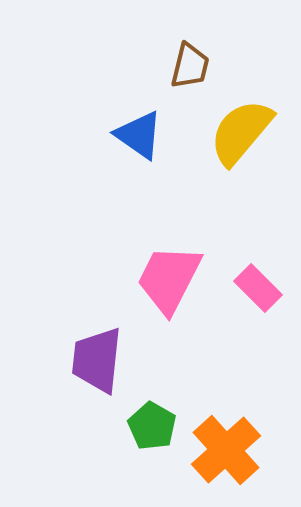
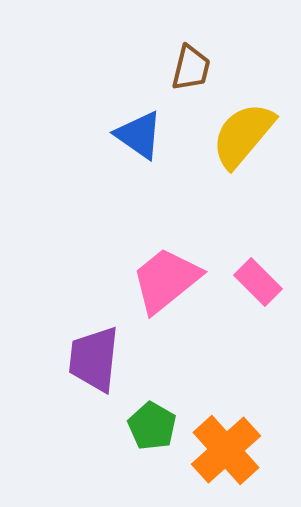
brown trapezoid: moved 1 px right, 2 px down
yellow semicircle: moved 2 px right, 3 px down
pink trapezoid: moved 3 px left, 1 px down; rotated 24 degrees clockwise
pink rectangle: moved 6 px up
purple trapezoid: moved 3 px left, 1 px up
